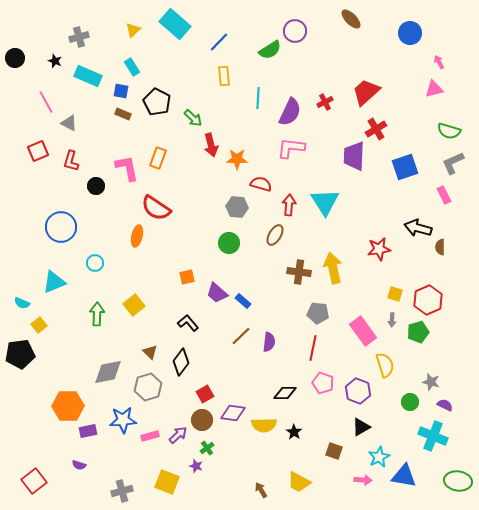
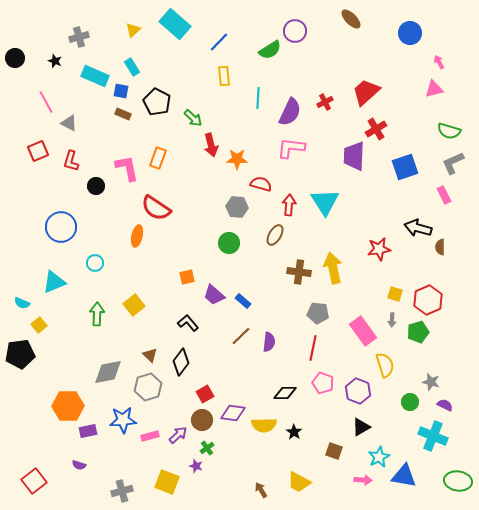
cyan rectangle at (88, 76): moved 7 px right
purple trapezoid at (217, 293): moved 3 px left, 2 px down
brown triangle at (150, 352): moved 3 px down
